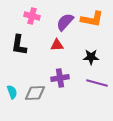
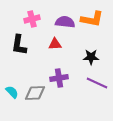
pink cross: moved 3 px down; rotated 28 degrees counterclockwise
purple semicircle: rotated 54 degrees clockwise
red triangle: moved 2 px left, 1 px up
purple cross: moved 1 px left
purple line: rotated 10 degrees clockwise
cyan semicircle: rotated 24 degrees counterclockwise
